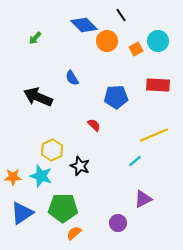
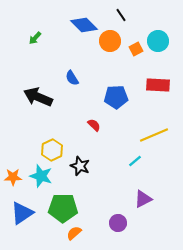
orange circle: moved 3 px right
